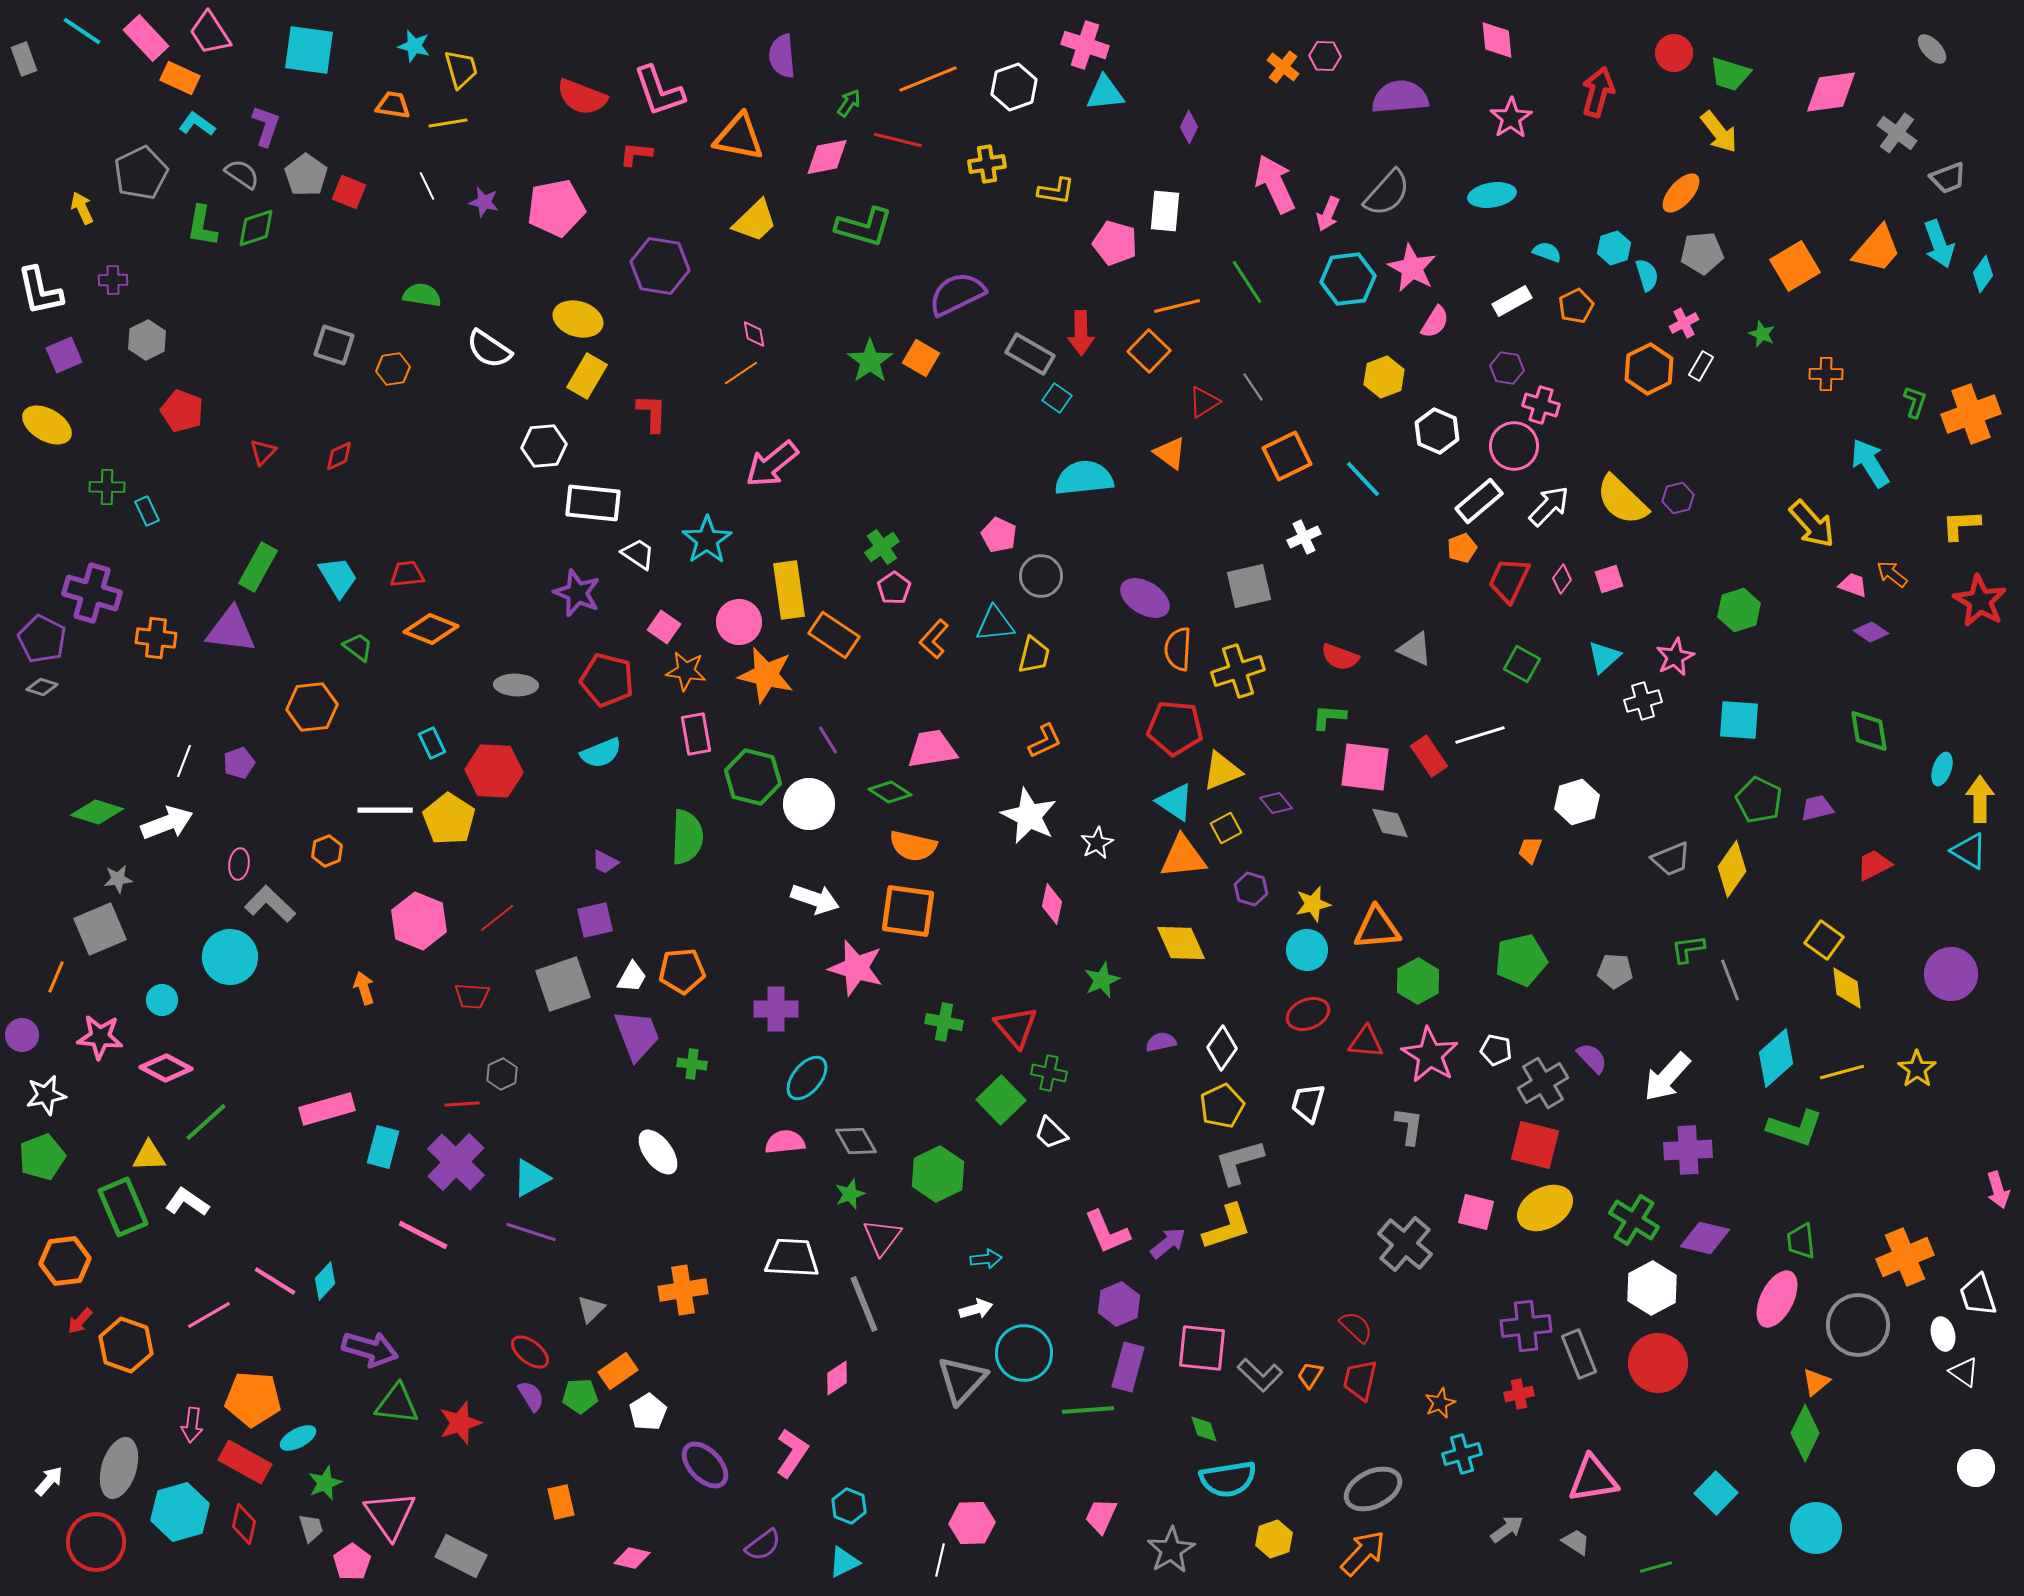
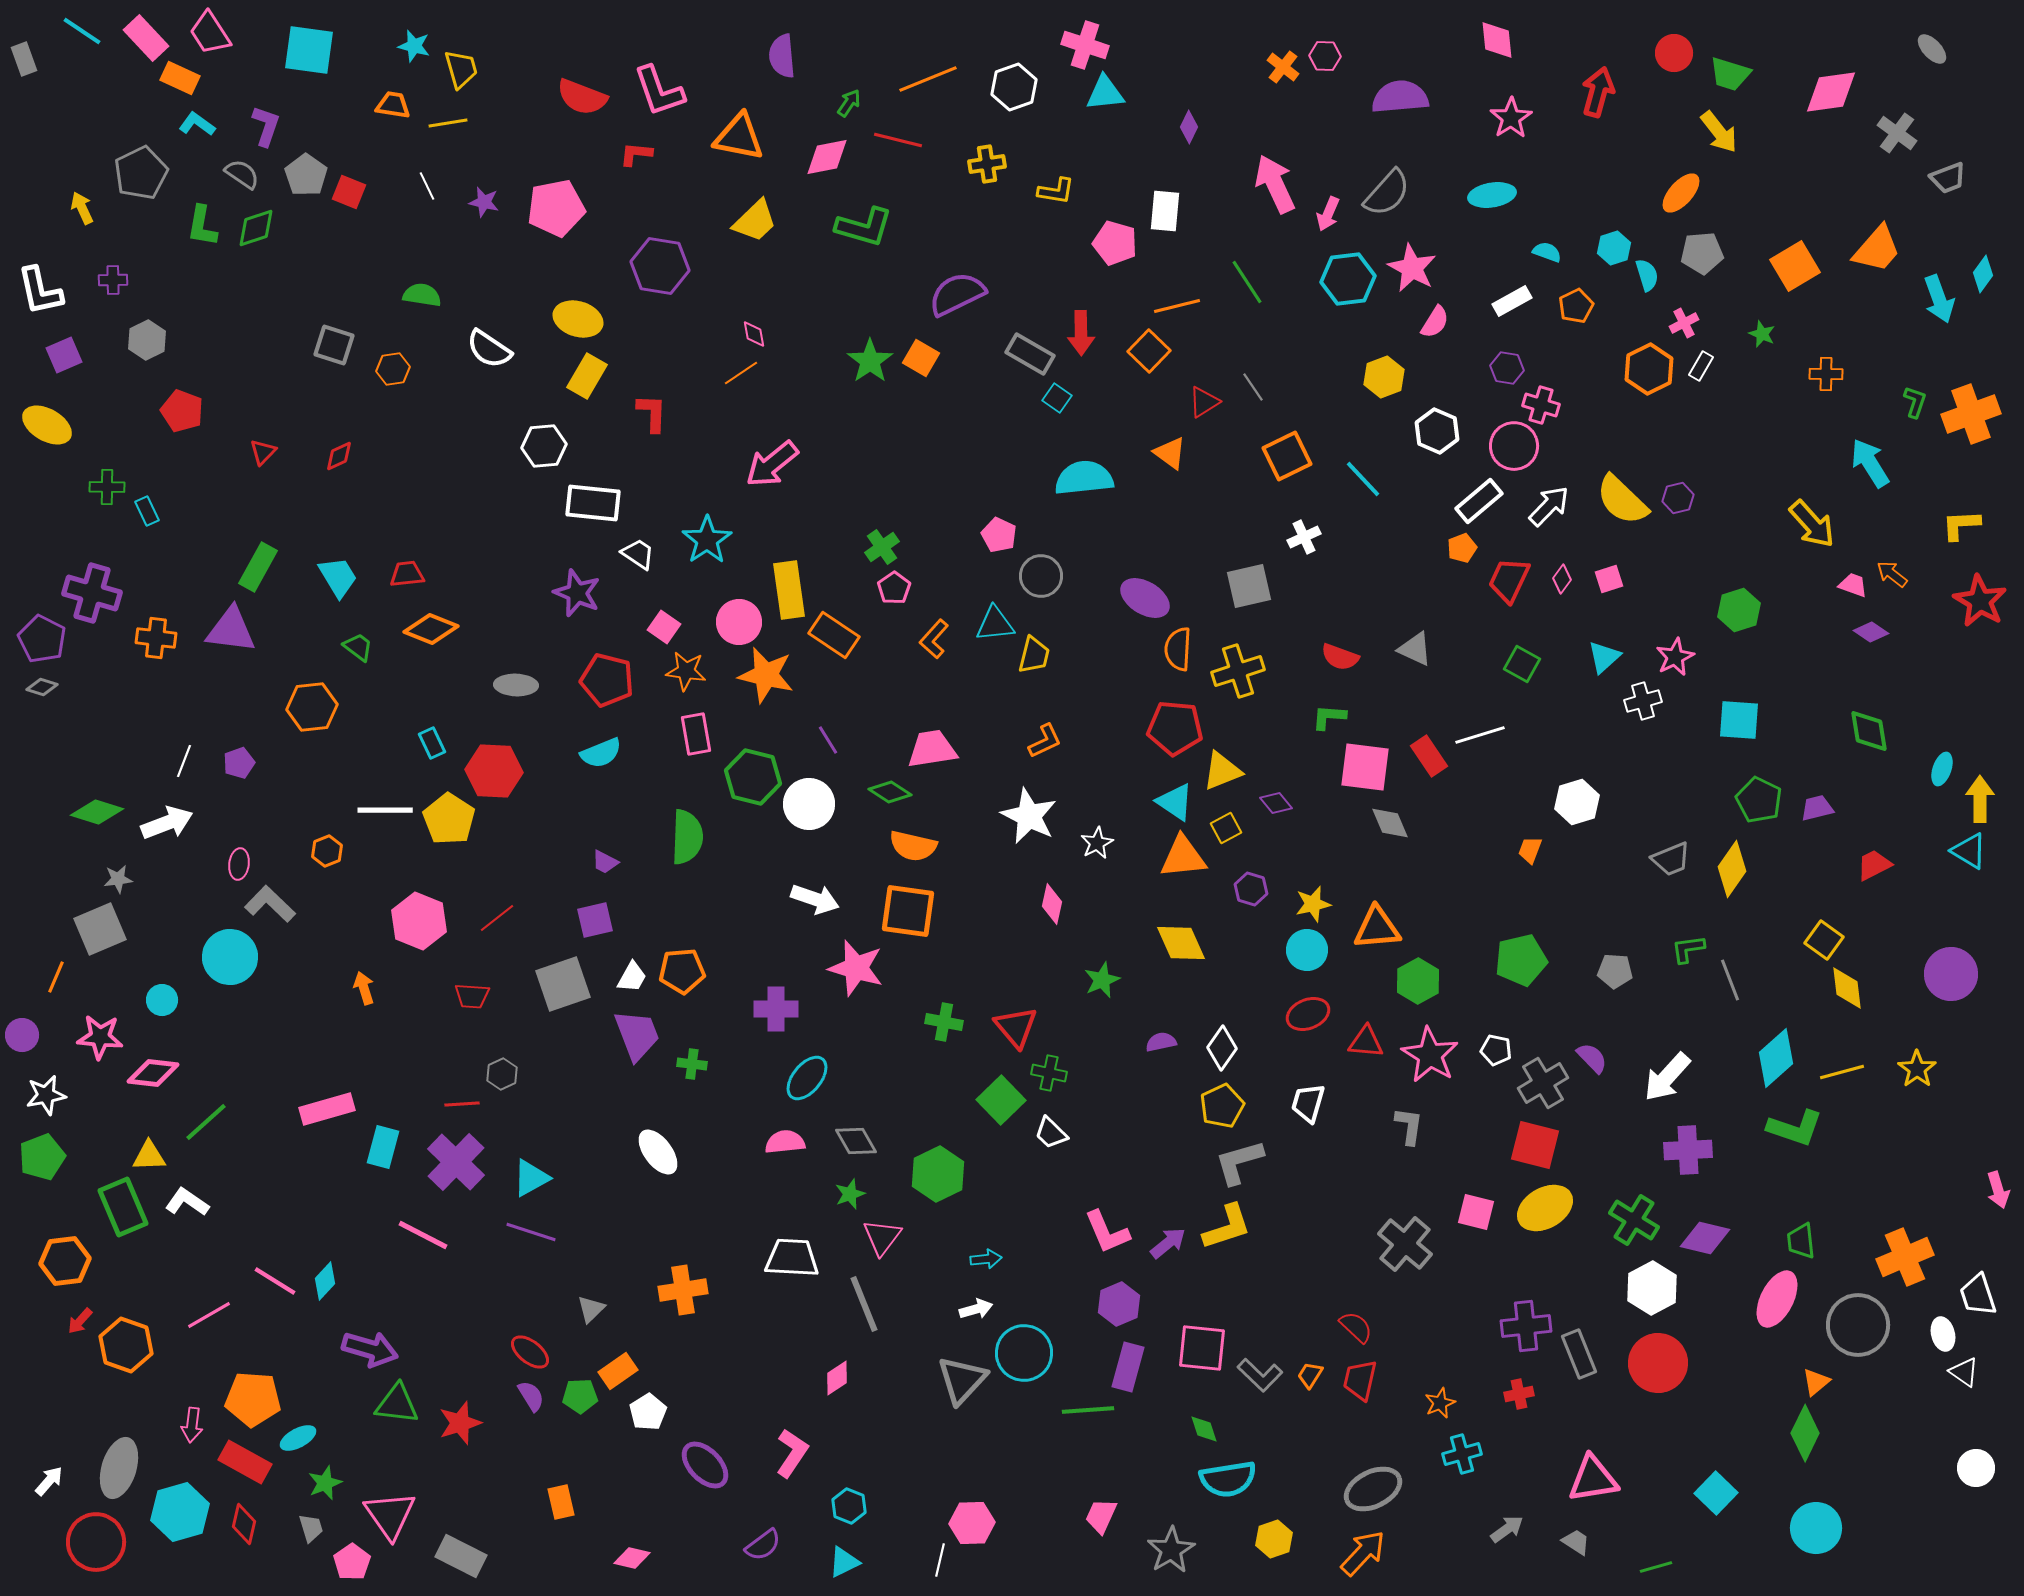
cyan arrow at (1939, 244): moved 55 px down
pink diamond at (166, 1068): moved 13 px left, 5 px down; rotated 21 degrees counterclockwise
